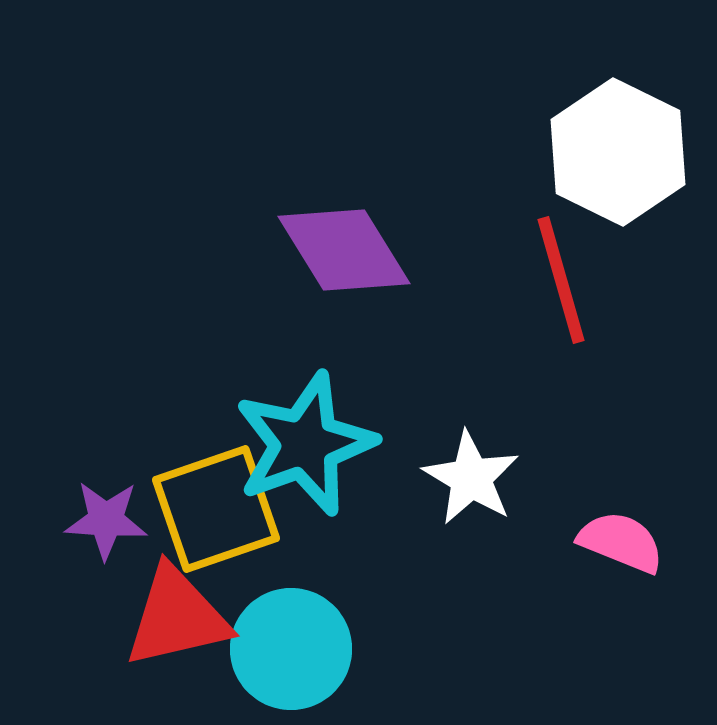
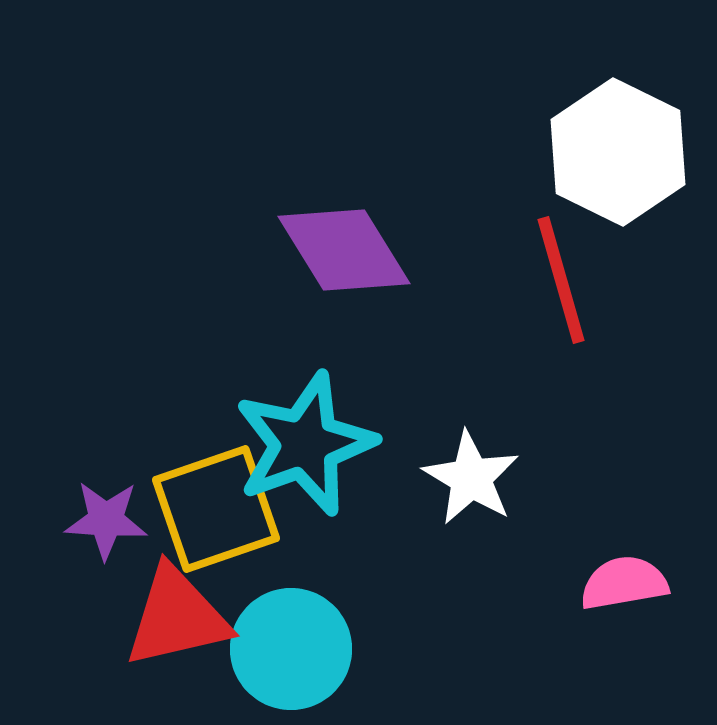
pink semicircle: moved 3 px right, 41 px down; rotated 32 degrees counterclockwise
